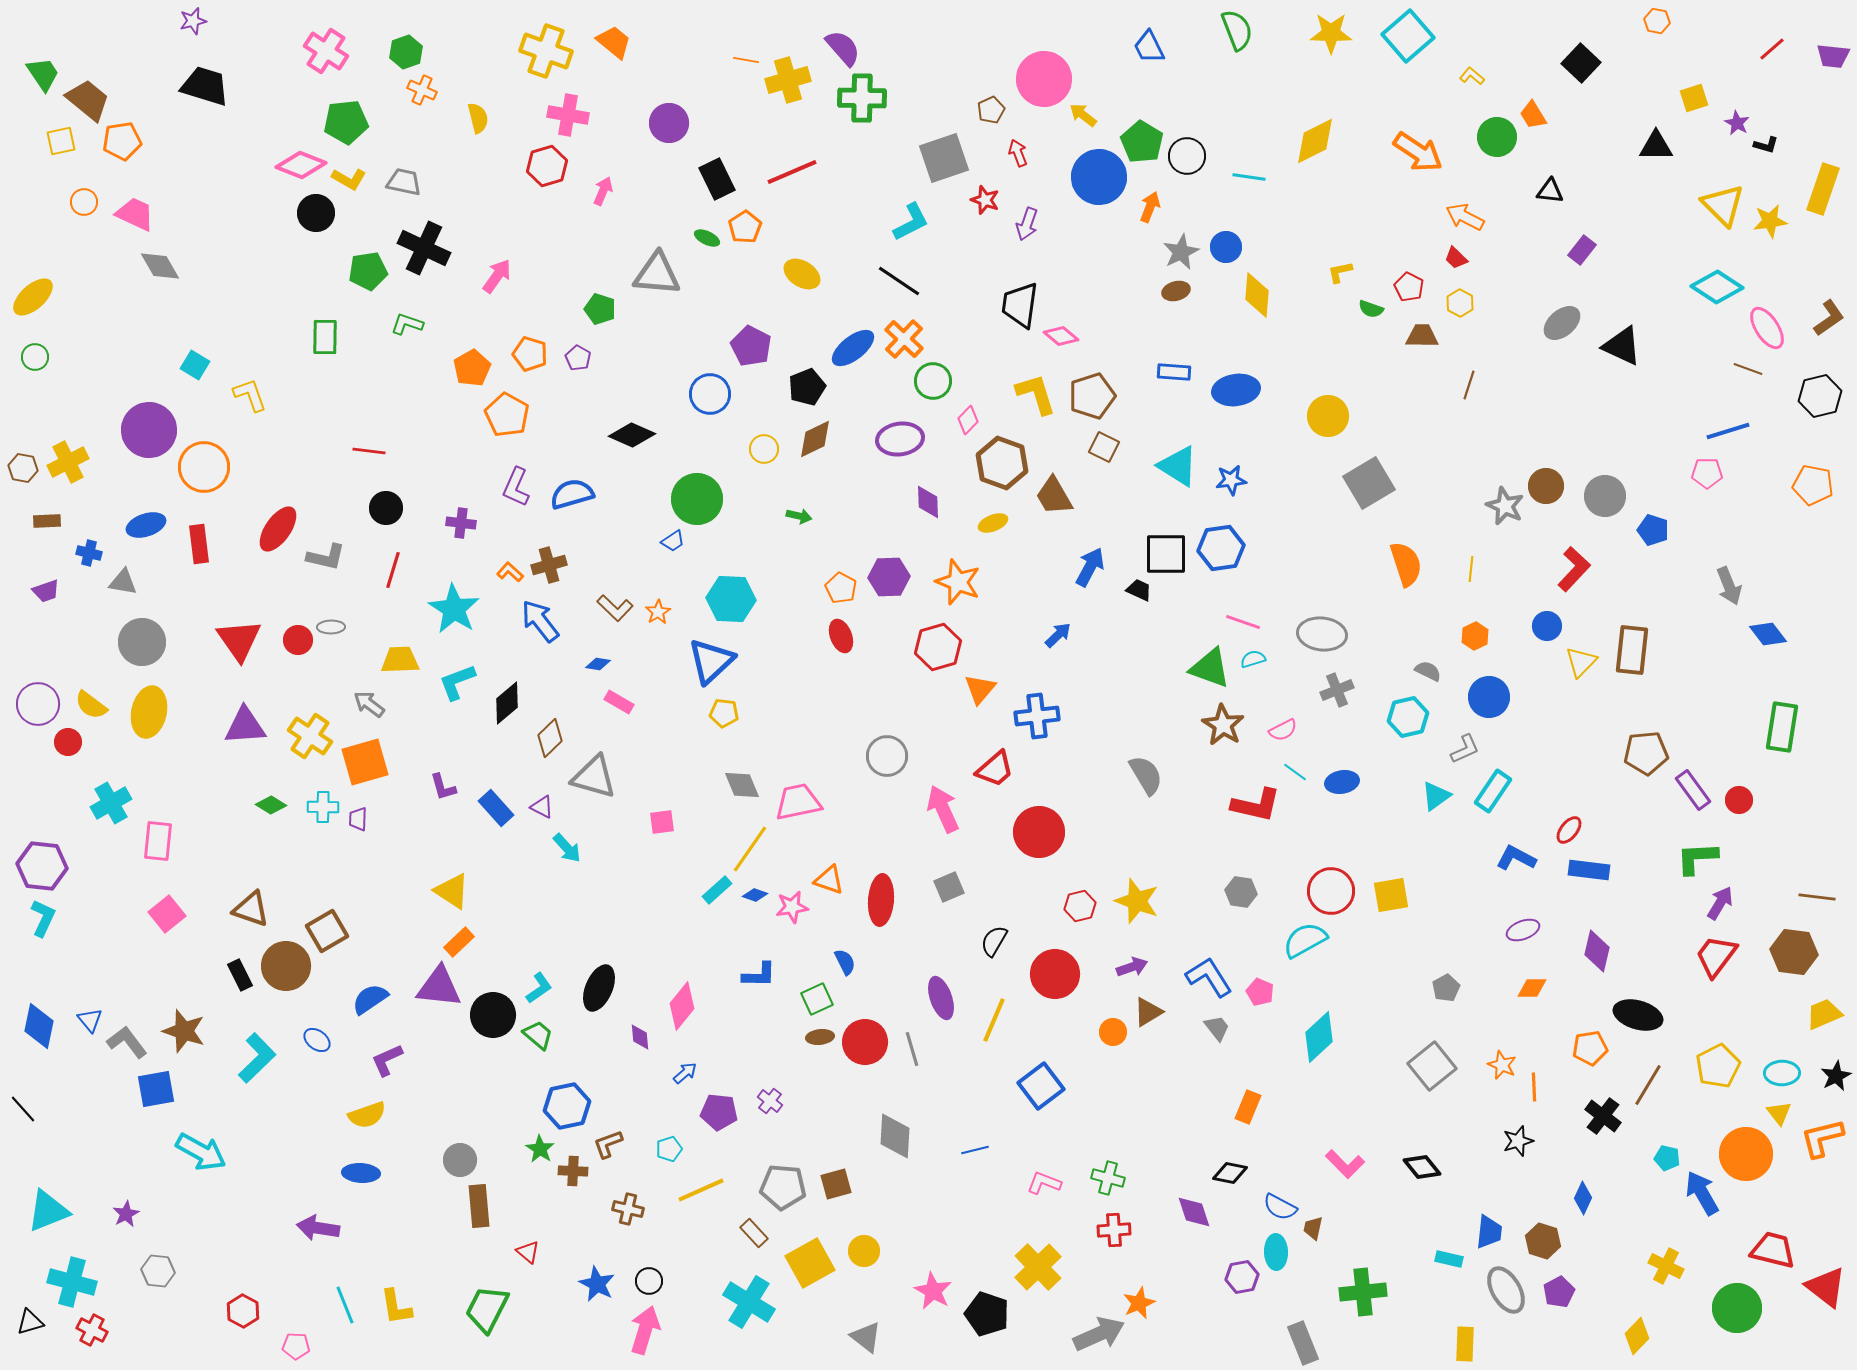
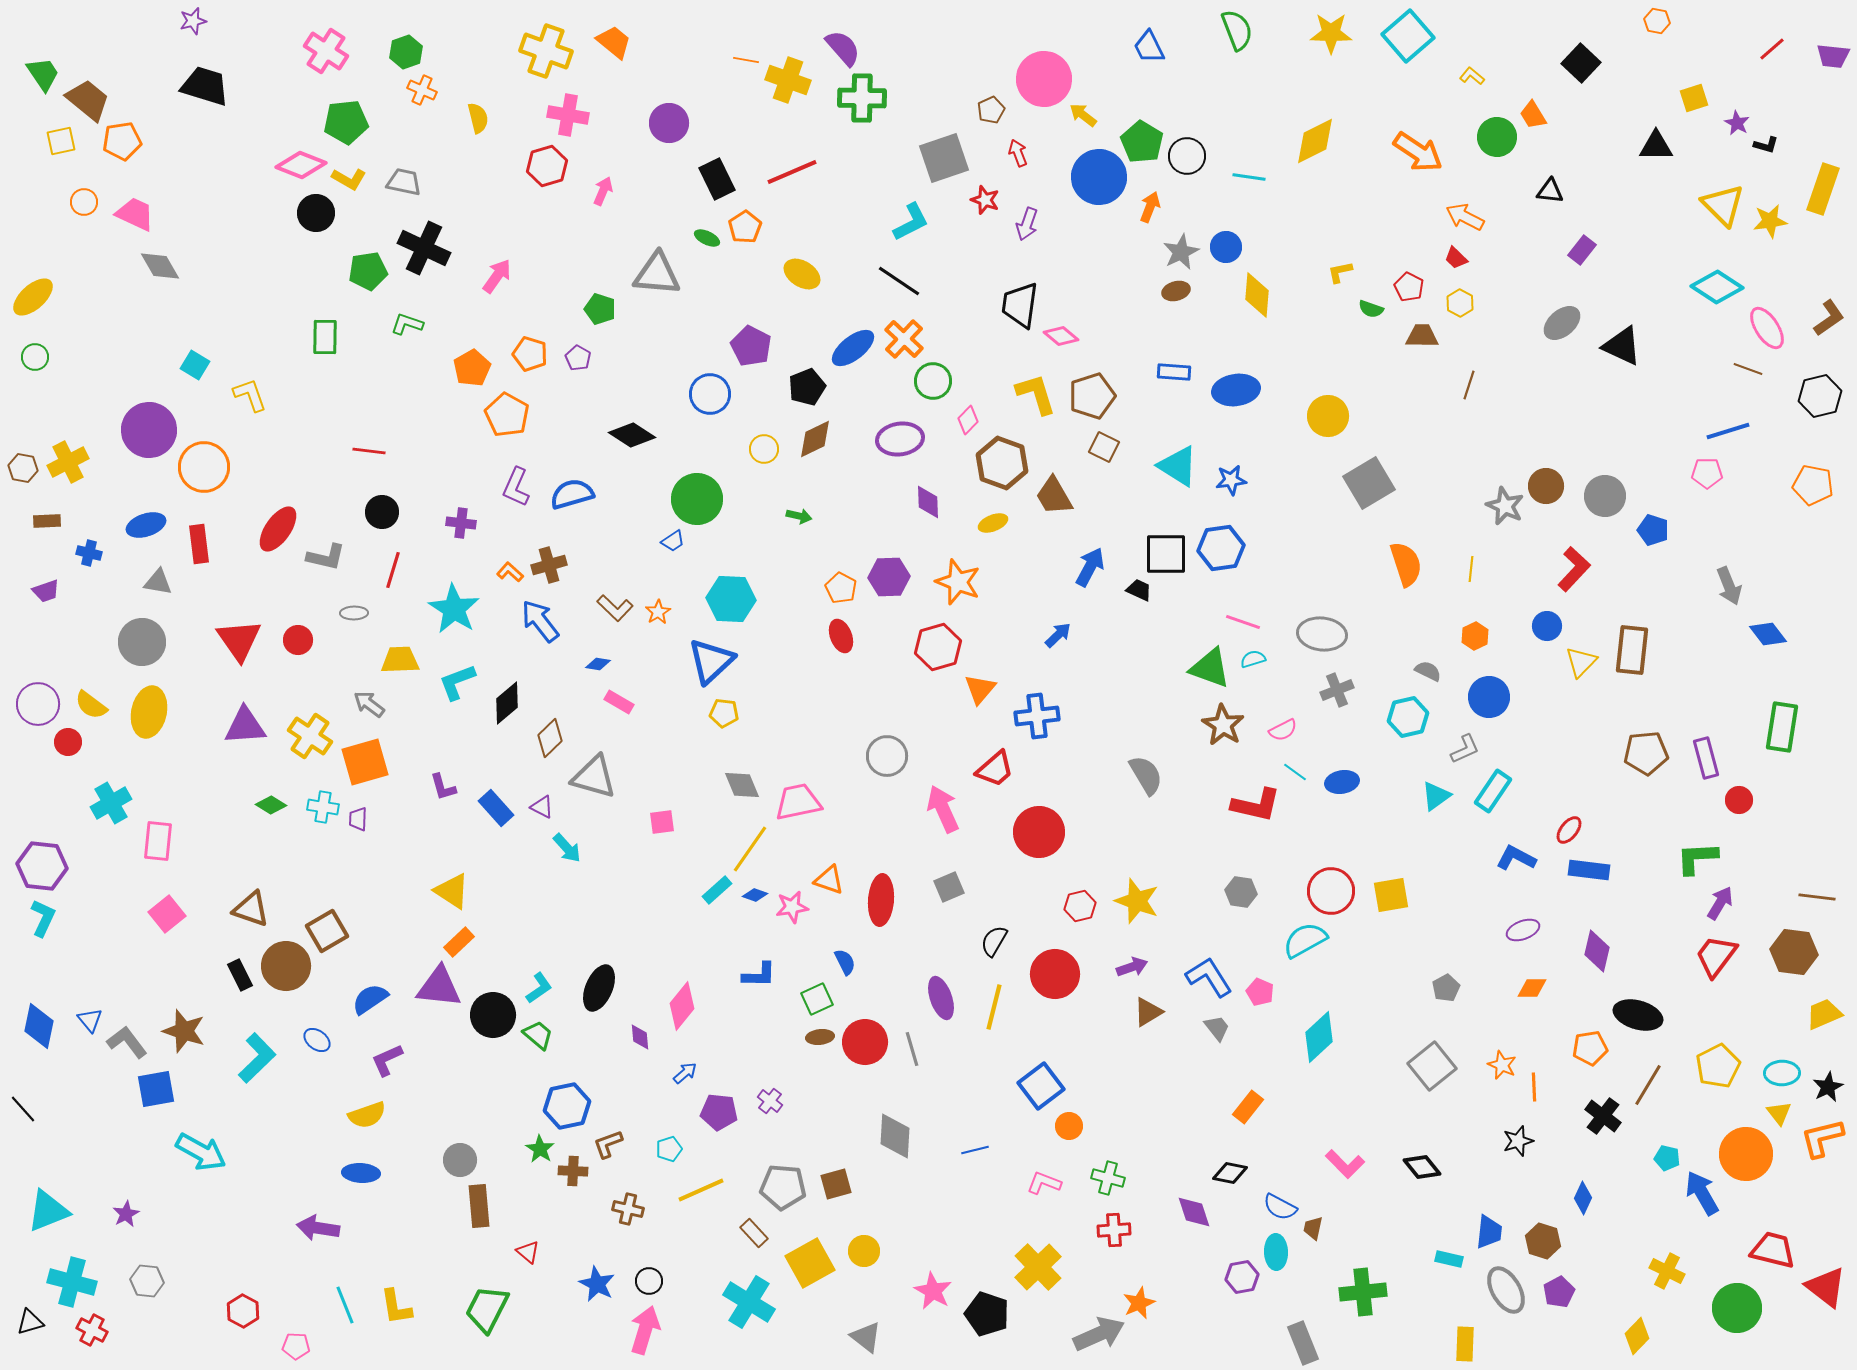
yellow cross at (788, 80): rotated 36 degrees clockwise
black diamond at (632, 435): rotated 9 degrees clockwise
black circle at (386, 508): moved 4 px left, 4 px down
gray triangle at (123, 582): moved 35 px right
gray ellipse at (331, 627): moved 23 px right, 14 px up
purple rectangle at (1693, 790): moved 13 px right, 32 px up; rotated 21 degrees clockwise
cyan cross at (323, 807): rotated 8 degrees clockwise
yellow line at (994, 1020): moved 13 px up; rotated 9 degrees counterclockwise
orange circle at (1113, 1032): moved 44 px left, 94 px down
black star at (1836, 1076): moved 8 px left, 11 px down
orange rectangle at (1248, 1107): rotated 16 degrees clockwise
yellow cross at (1666, 1266): moved 1 px right, 5 px down
gray hexagon at (158, 1271): moved 11 px left, 10 px down
